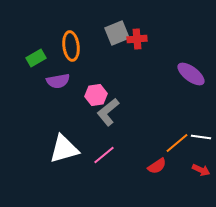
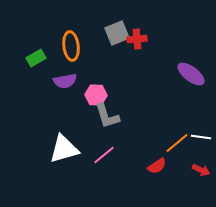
purple semicircle: moved 7 px right
pink hexagon: rotated 10 degrees clockwise
gray L-shape: moved 1 px left, 4 px down; rotated 68 degrees counterclockwise
